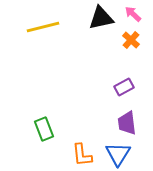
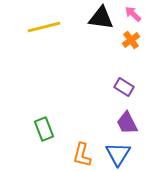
black triangle: rotated 20 degrees clockwise
yellow line: moved 1 px right
orange cross: rotated 12 degrees clockwise
purple rectangle: rotated 60 degrees clockwise
purple trapezoid: rotated 20 degrees counterclockwise
orange L-shape: rotated 20 degrees clockwise
